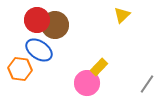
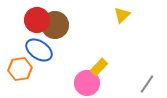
orange hexagon: rotated 15 degrees counterclockwise
